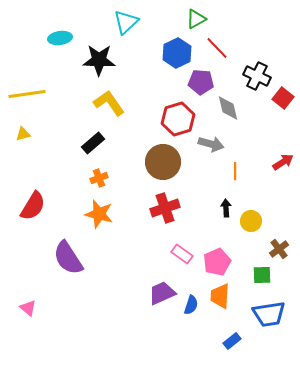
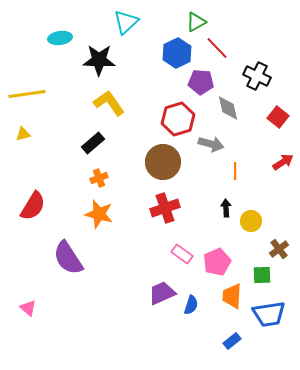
green triangle: moved 3 px down
red square: moved 5 px left, 19 px down
orange trapezoid: moved 12 px right
